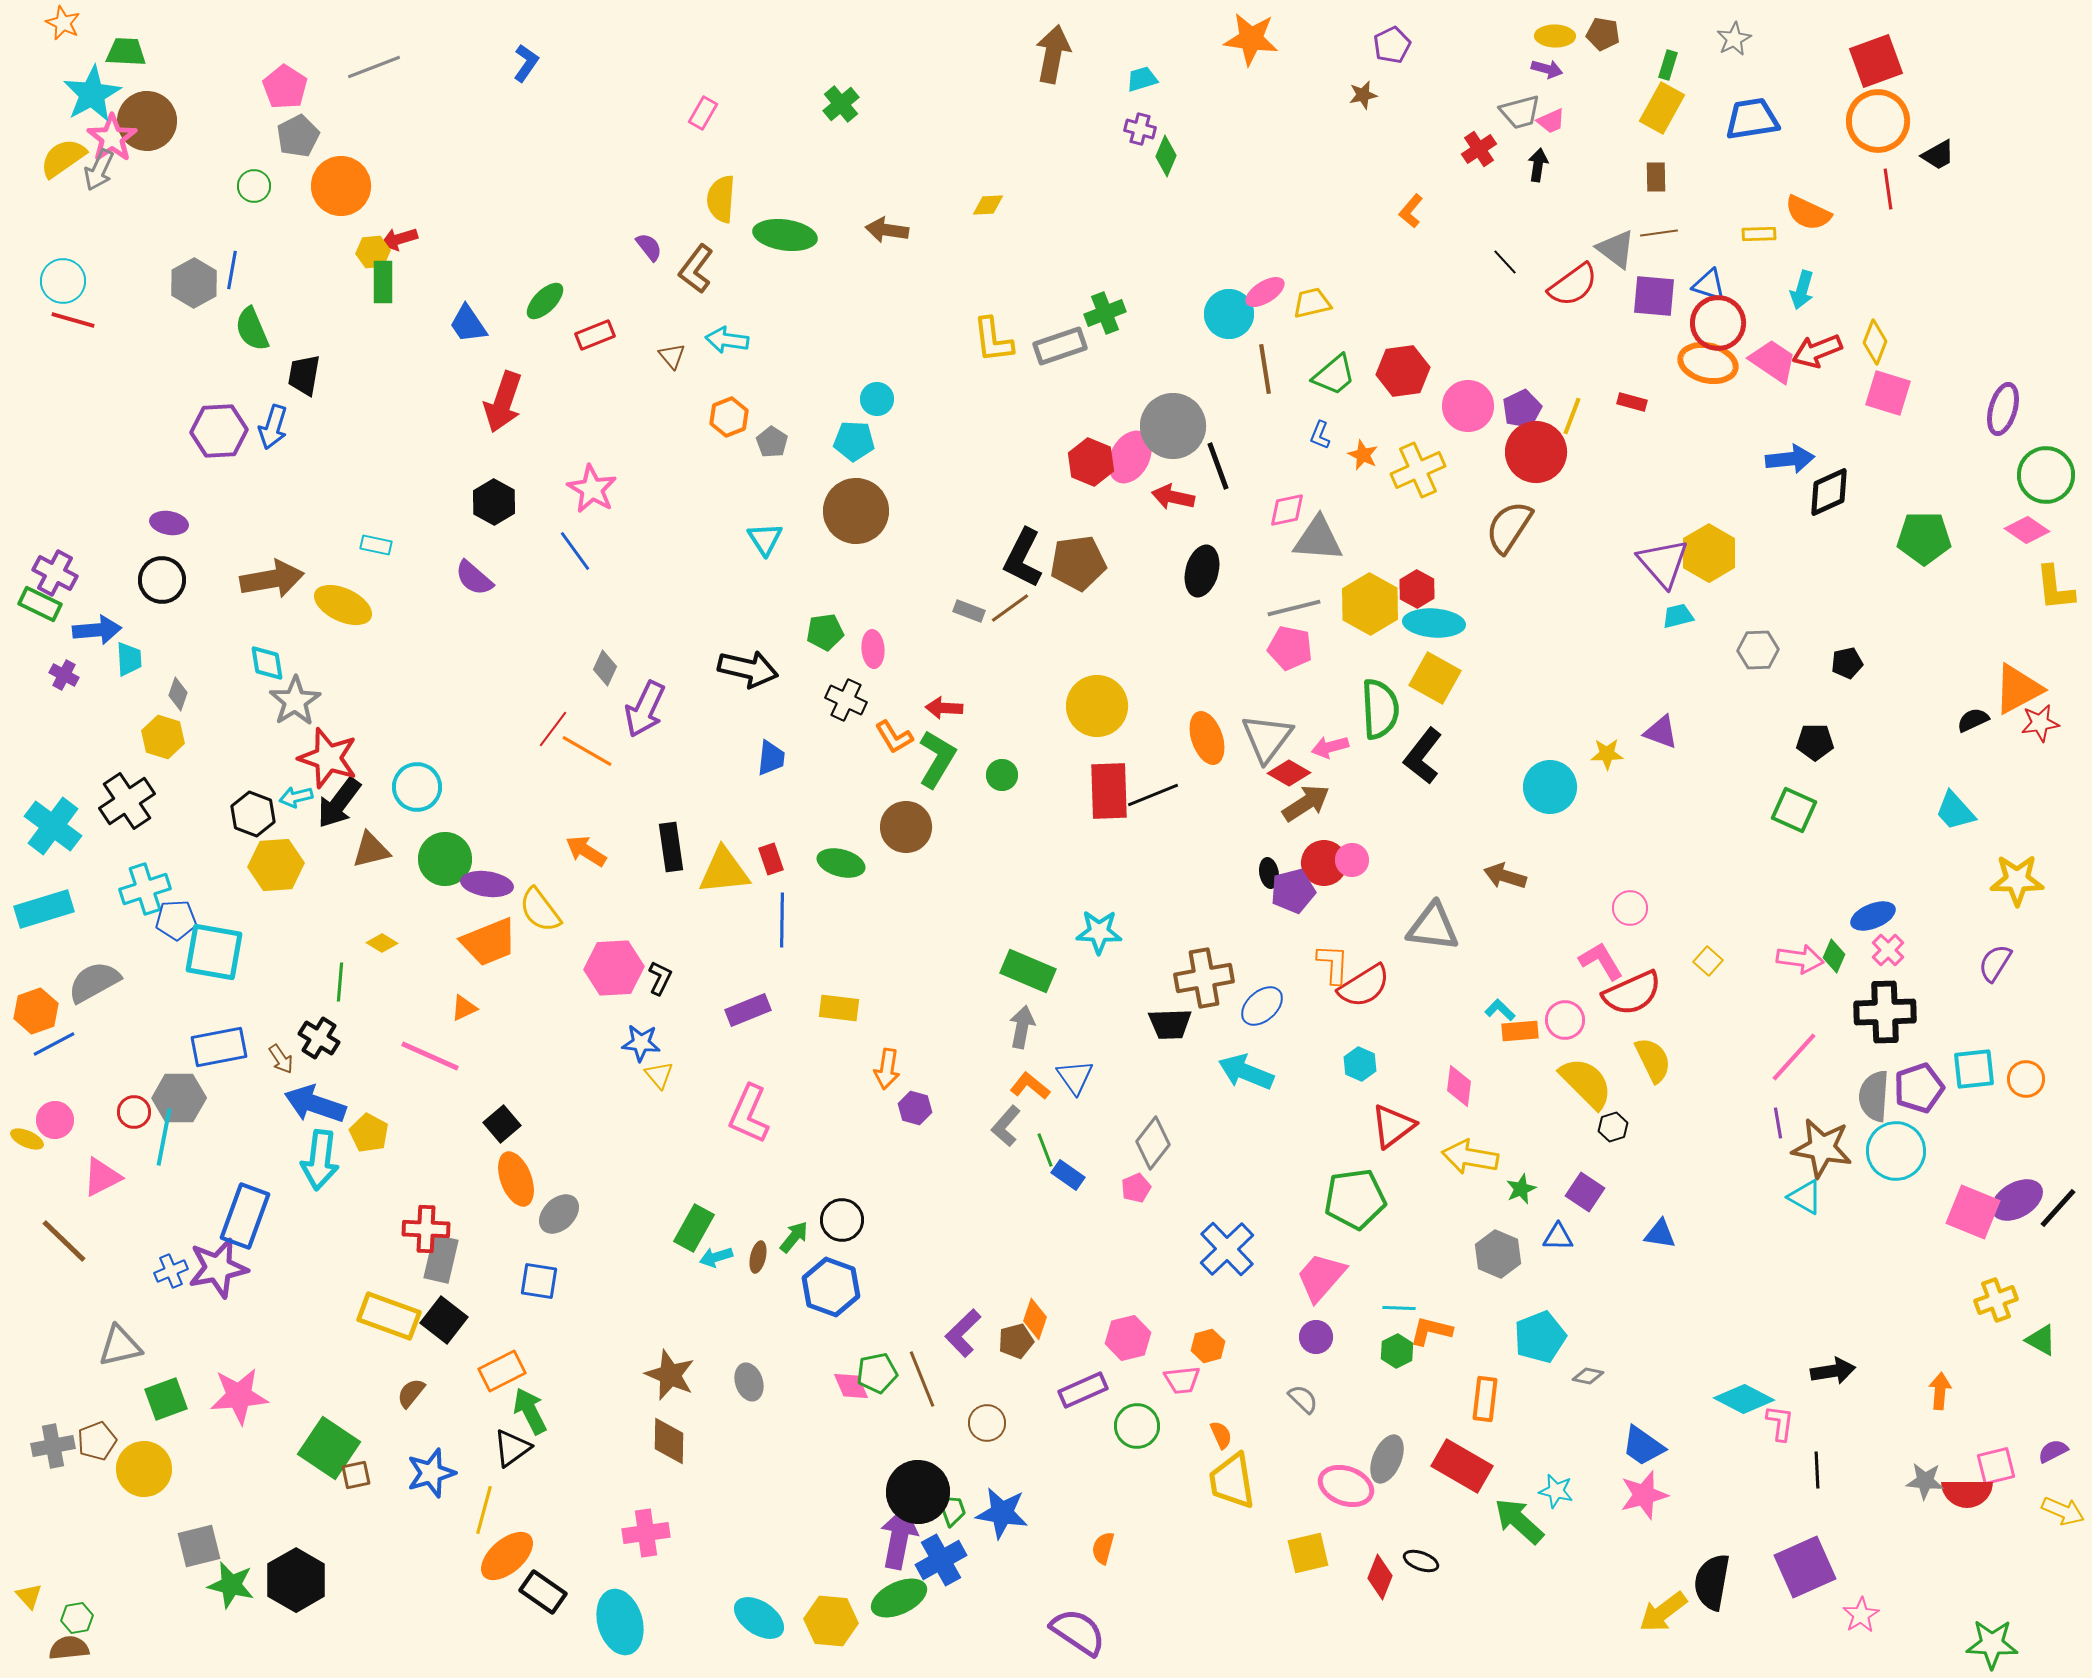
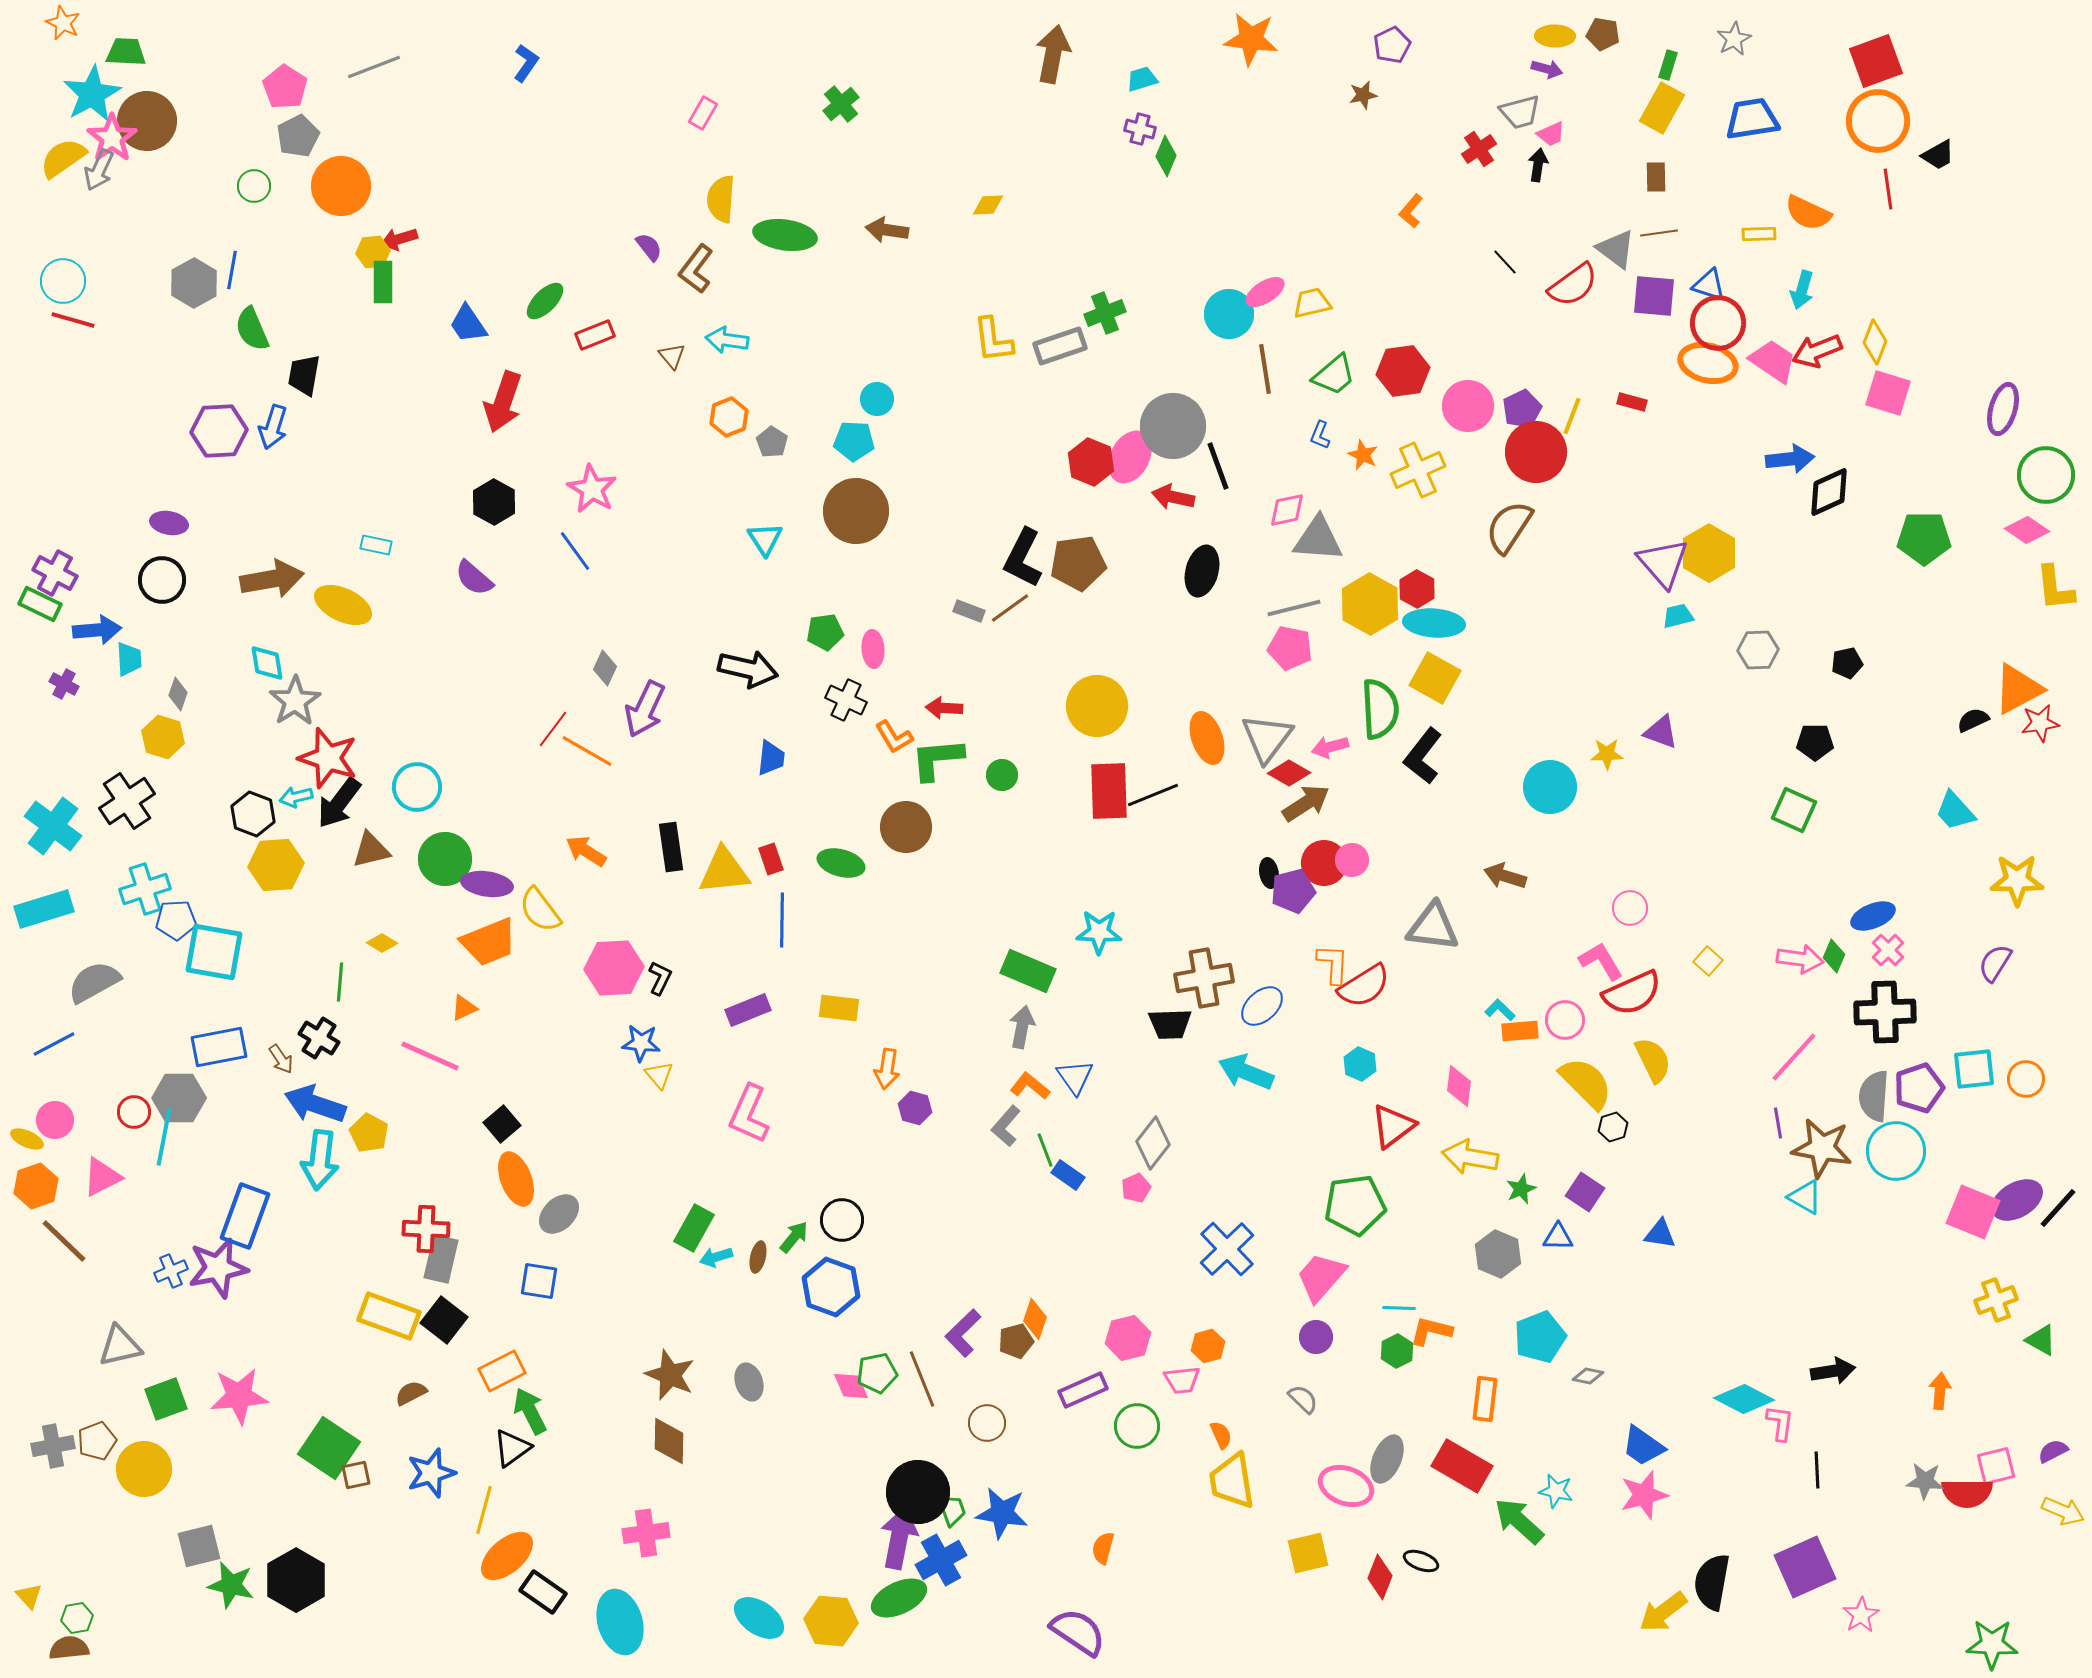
pink trapezoid at (1551, 121): moved 13 px down
purple cross at (64, 675): moved 9 px down
green L-shape at (937, 759): rotated 126 degrees counterclockwise
orange hexagon at (36, 1011): moved 175 px down
green pentagon at (1355, 1199): moved 6 px down
brown semicircle at (411, 1393): rotated 24 degrees clockwise
